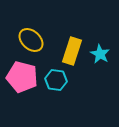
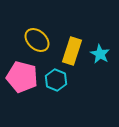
yellow ellipse: moved 6 px right
cyan hexagon: rotated 15 degrees clockwise
